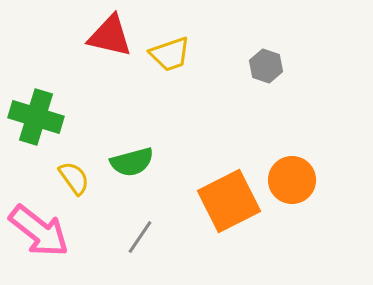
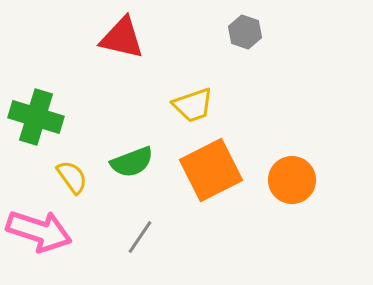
red triangle: moved 12 px right, 2 px down
yellow trapezoid: moved 23 px right, 51 px down
gray hexagon: moved 21 px left, 34 px up
green semicircle: rotated 6 degrees counterclockwise
yellow semicircle: moved 2 px left, 1 px up
orange square: moved 18 px left, 31 px up
pink arrow: rotated 20 degrees counterclockwise
